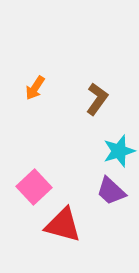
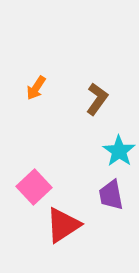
orange arrow: moved 1 px right
cyan star: rotated 20 degrees counterclockwise
purple trapezoid: moved 4 px down; rotated 36 degrees clockwise
red triangle: rotated 48 degrees counterclockwise
